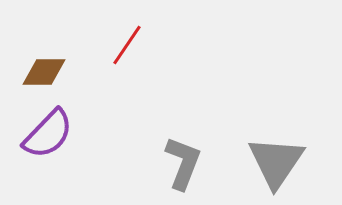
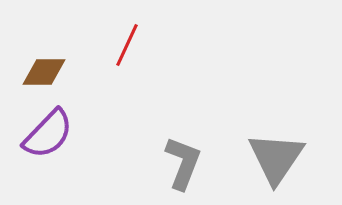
red line: rotated 9 degrees counterclockwise
gray triangle: moved 4 px up
